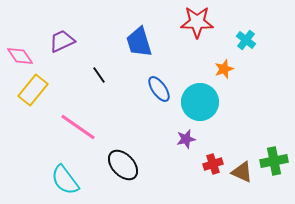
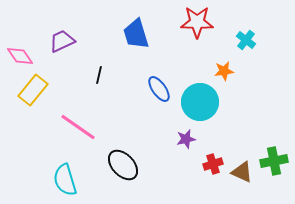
blue trapezoid: moved 3 px left, 8 px up
orange star: moved 2 px down; rotated 12 degrees clockwise
black line: rotated 48 degrees clockwise
cyan semicircle: rotated 20 degrees clockwise
